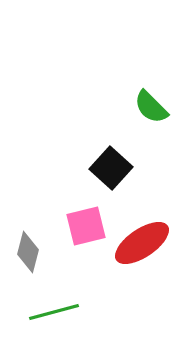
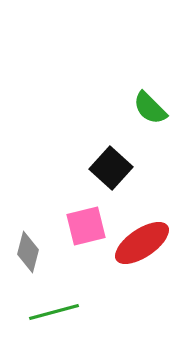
green semicircle: moved 1 px left, 1 px down
